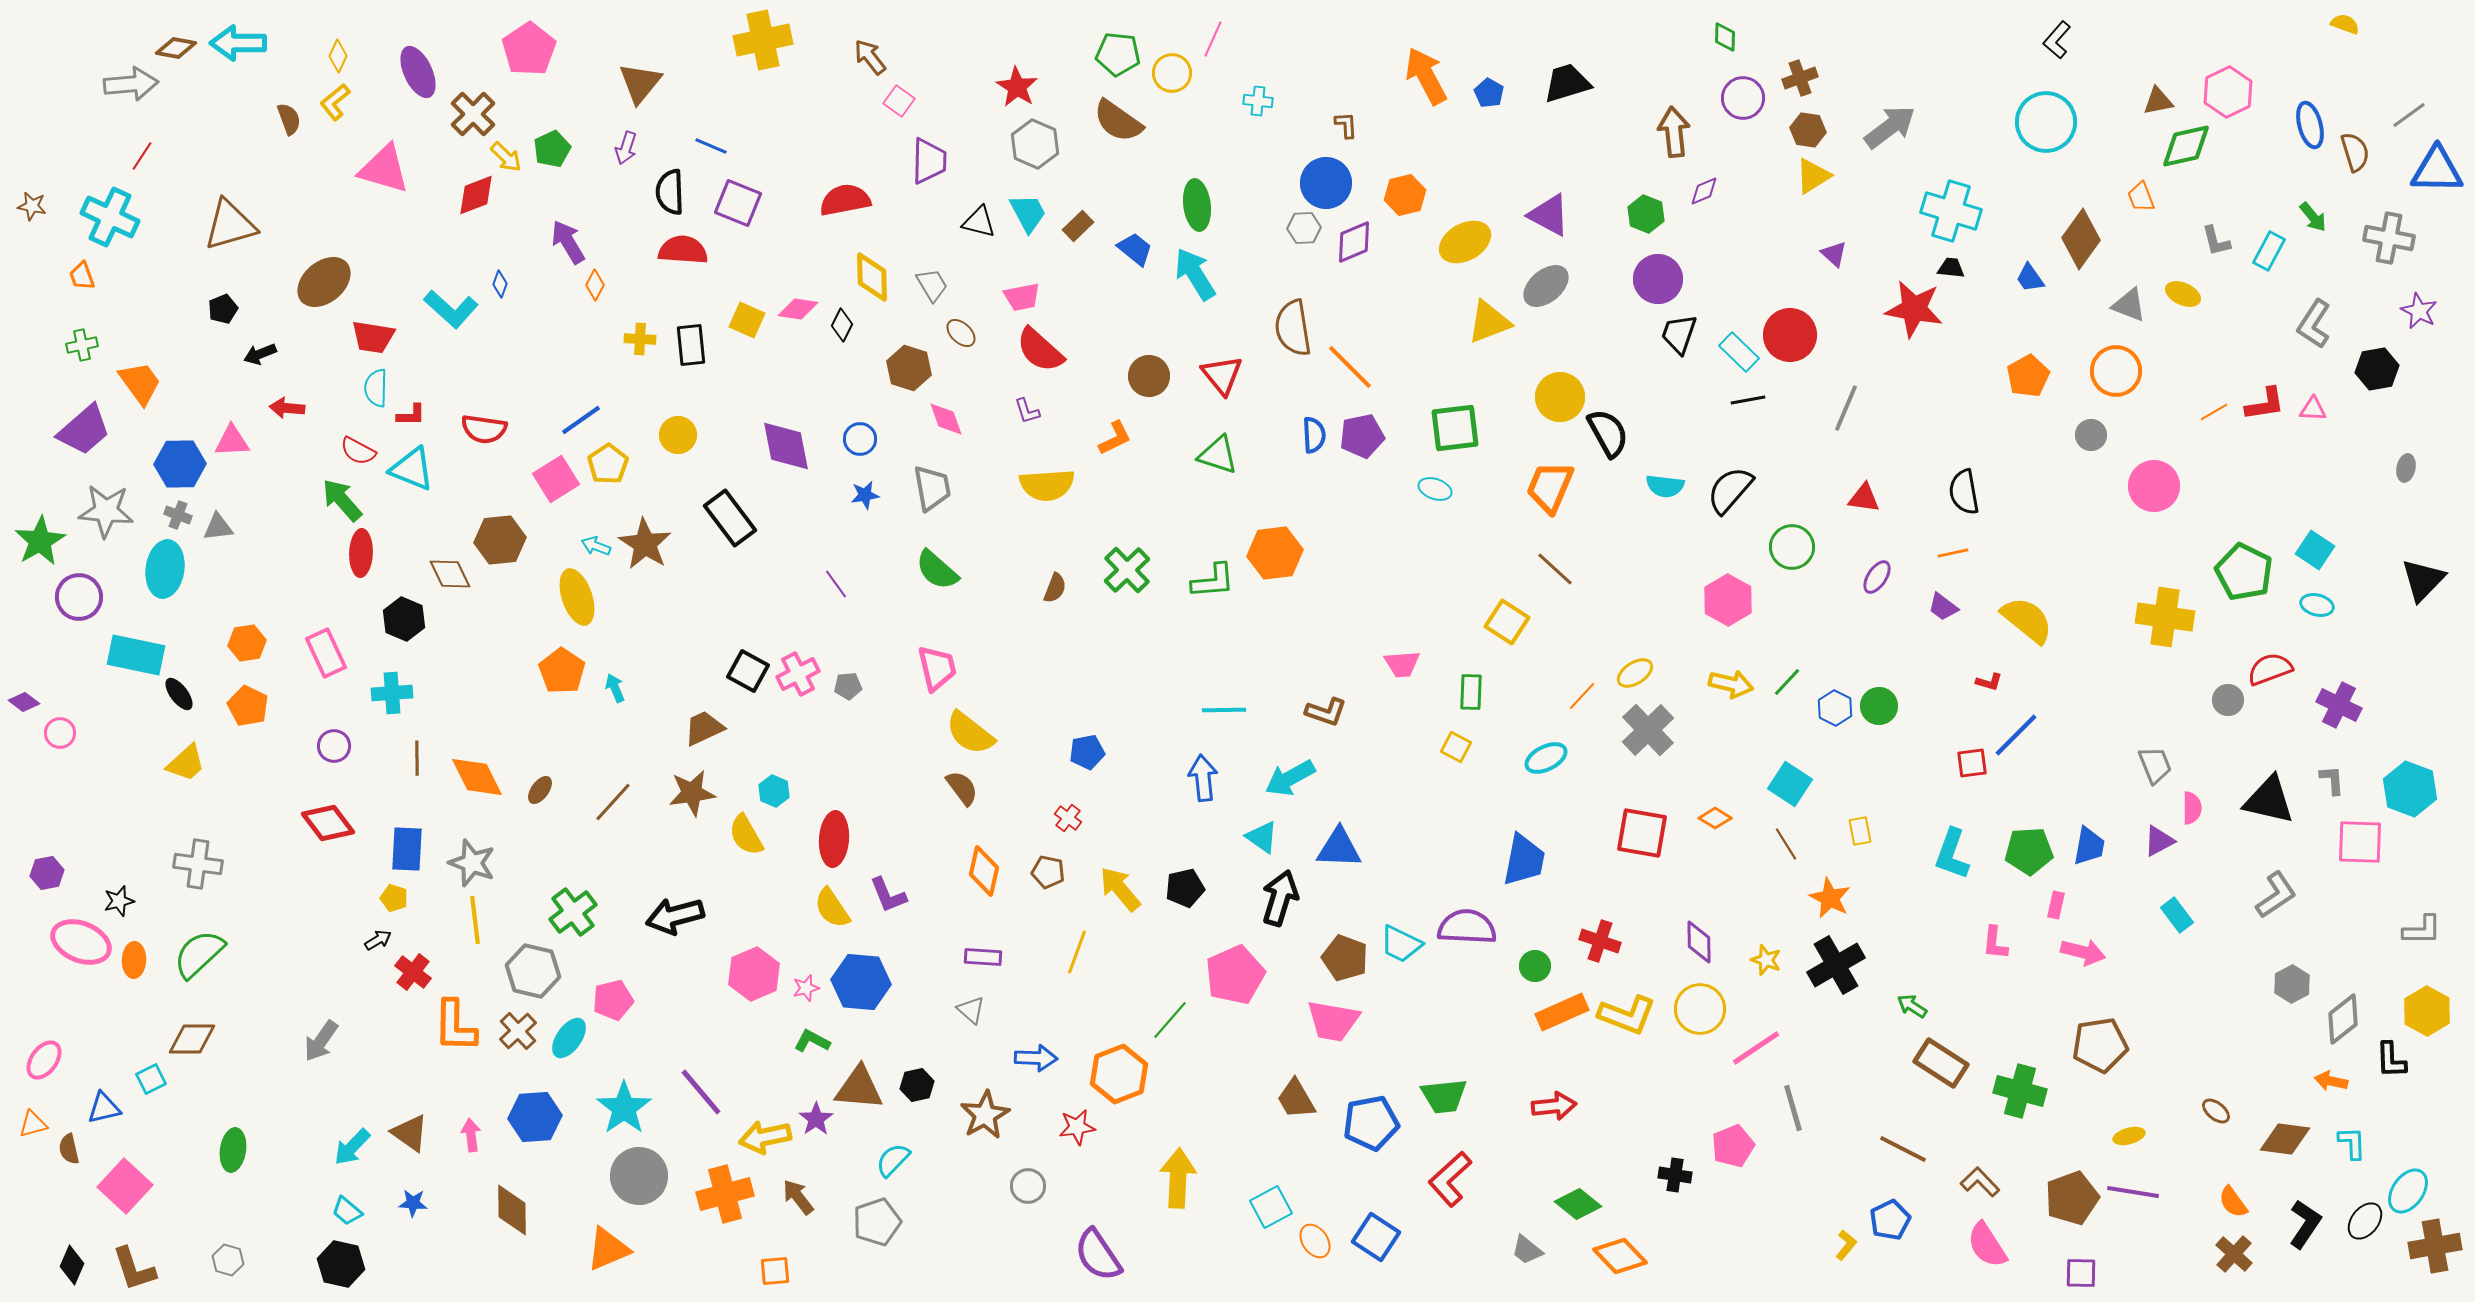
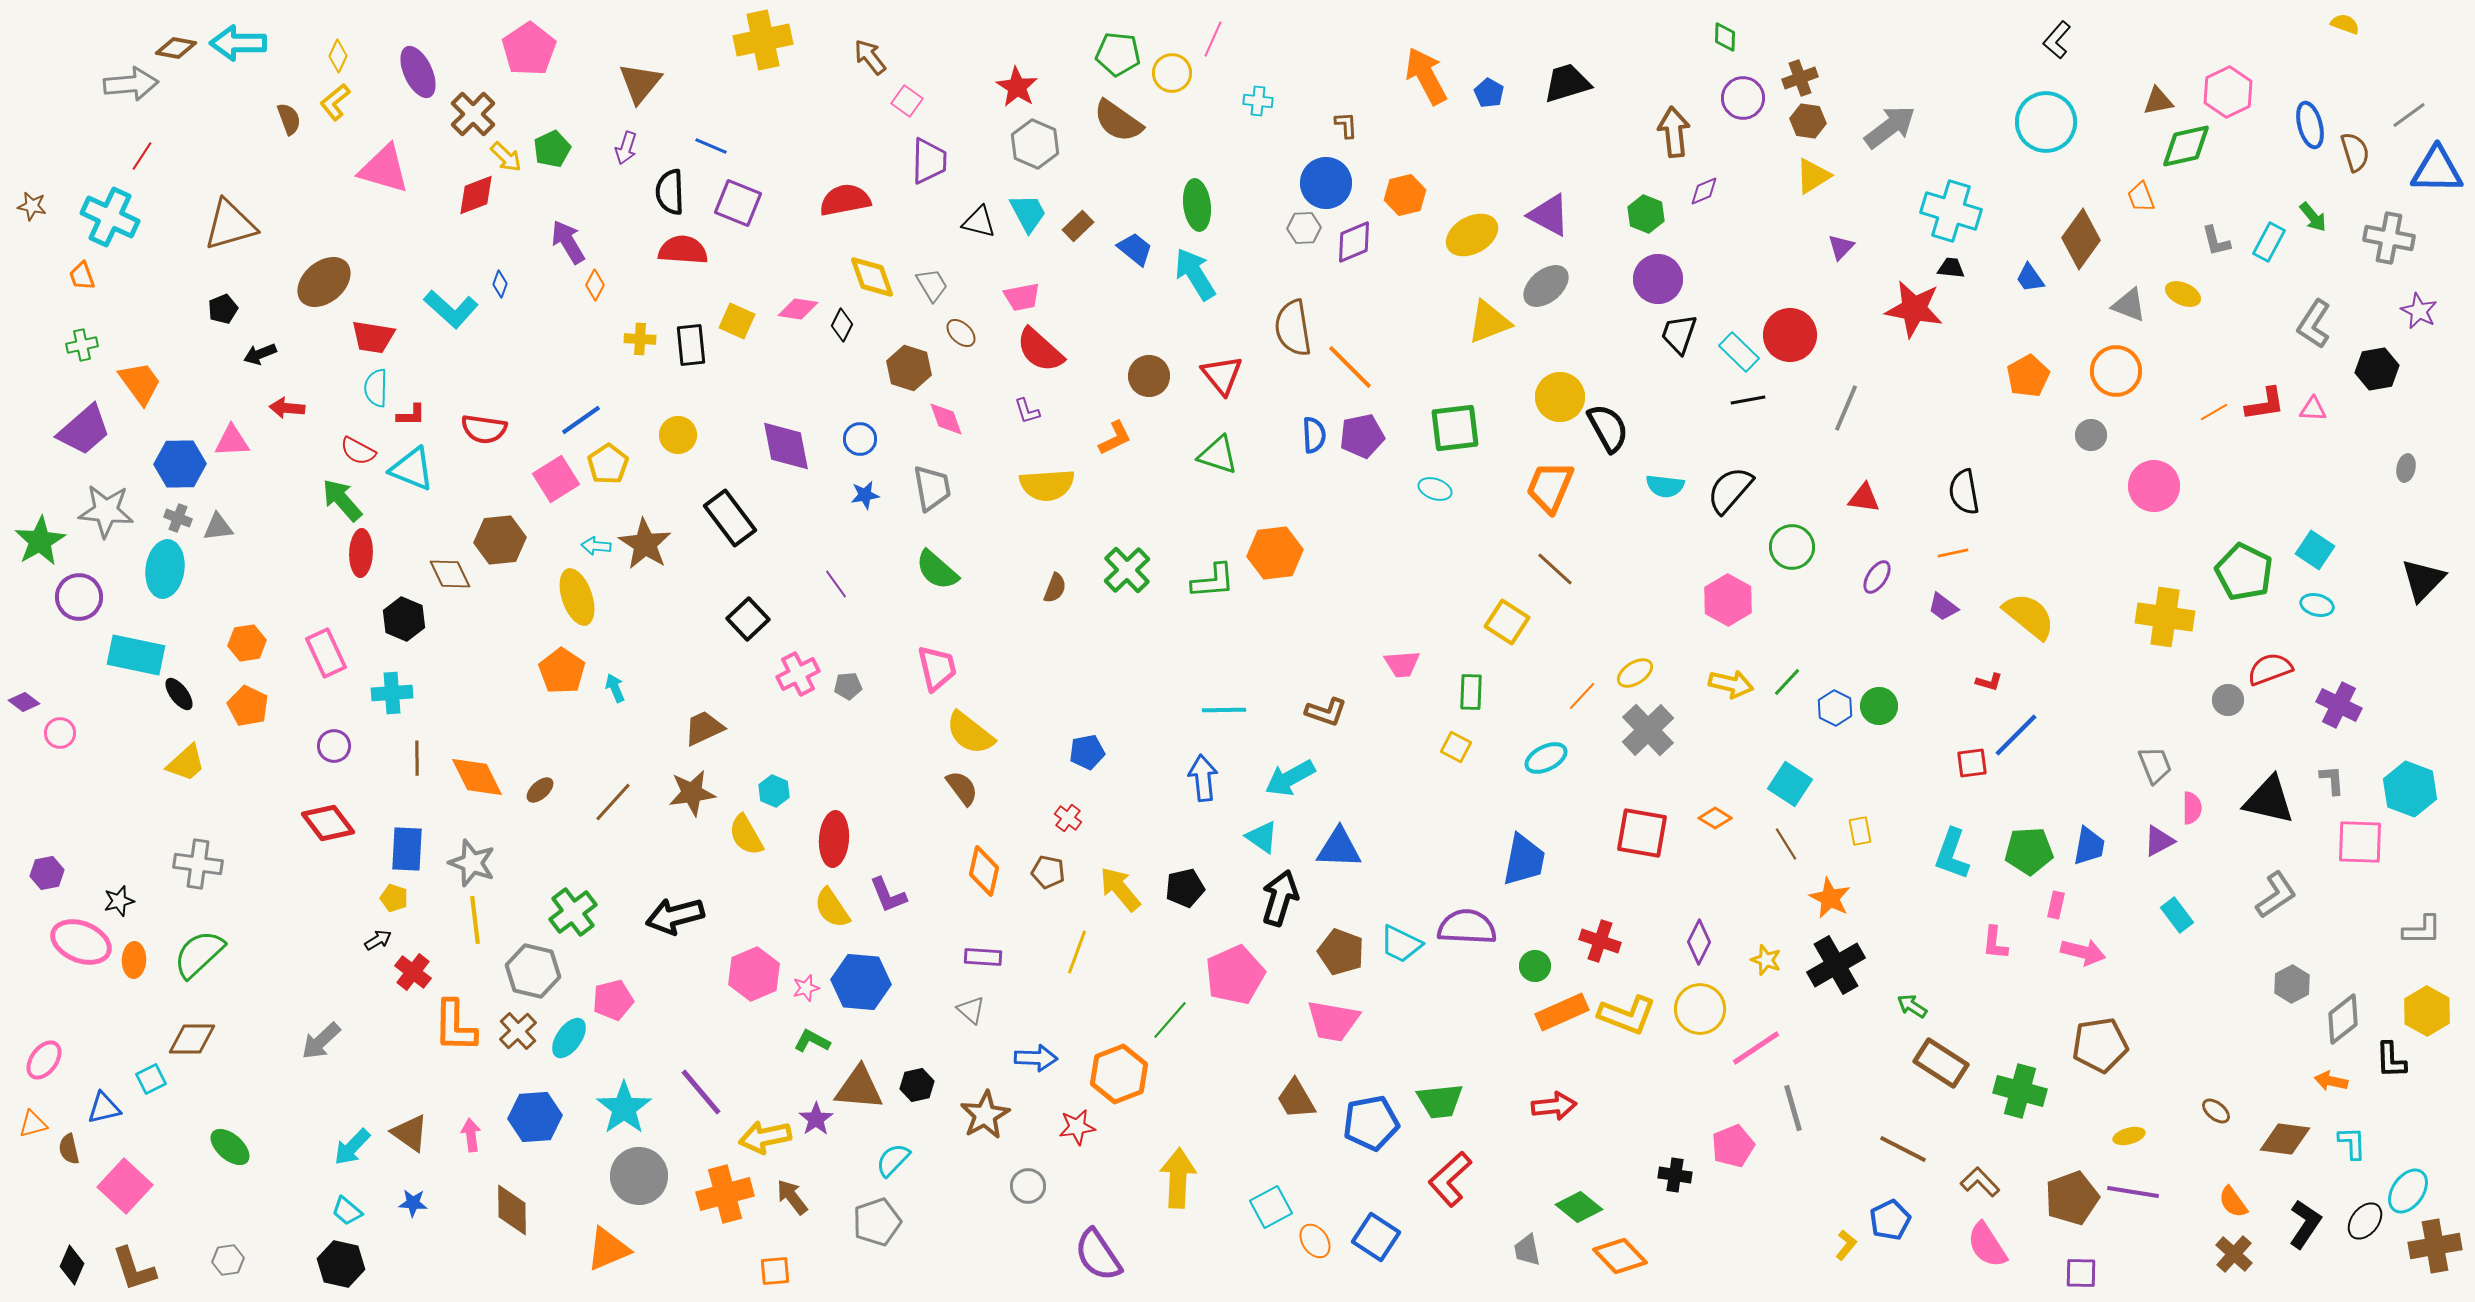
pink square at (899, 101): moved 8 px right
brown hexagon at (1808, 130): moved 9 px up
yellow ellipse at (1465, 242): moved 7 px right, 7 px up
cyan rectangle at (2269, 251): moved 9 px up
purple triangle at (1834, 254): moved 7 px right, 7 px up; rotated 32 degrees clockwise
yellow diamond at (872, 277): rotated 18 degrees counterclockwise
yellow square at (747, 320): moved 10 px left, 1 px down
black semicircle at (1608, 433): moved 5 px up
gray cross at (178, 515): moved 3 px down
cyan arrow at (596, 546): rotated 16 degrees counterclockwise
yellow semicircle at (2027, 620): moved 2 px right, 4 px up
black square at (748, 671): moved 52 px up; rotated 18 degrees clockwise
brown ellipse at (540, 790): rotated 12 degrees clockwise
purple diamond at (1699, 942): rotated 27 degrees clockwise
brown pentagon at (1345, 958): moved 4 px left, 6 px up
gray arrow at (321, 1041): rotated 12 degrees clockwise
green trapezoid at (1444, 1096): moved 4 px left, 5 px down
green ellipse at (233, 1150): moved 3 px left, 3 px up; rotated 57 degrees counterclockwise
brown arrow at (798, 1197): moved 6 px left
green diamond at (1578, 1204): moved 1 px right, 3 px down
gray trapezoid at (1527, 1250): rotated 40 degrees clockwise
gray hexagon at (228, 1260): rotated 24 degrees counterclockwise
